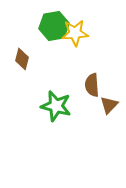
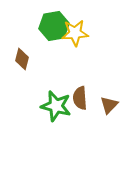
brown semicircle: moved 12 px left, 13 px down
